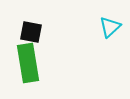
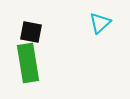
cyan triangle: moved 10 px left, 4 px up
